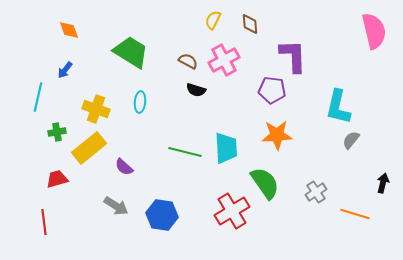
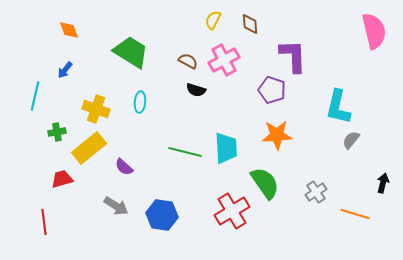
purple pentagon: rotated 12 degrees clockwise
cyan line: moved 3 px left, 1 px up
red trapezoid: moved 5 px right
